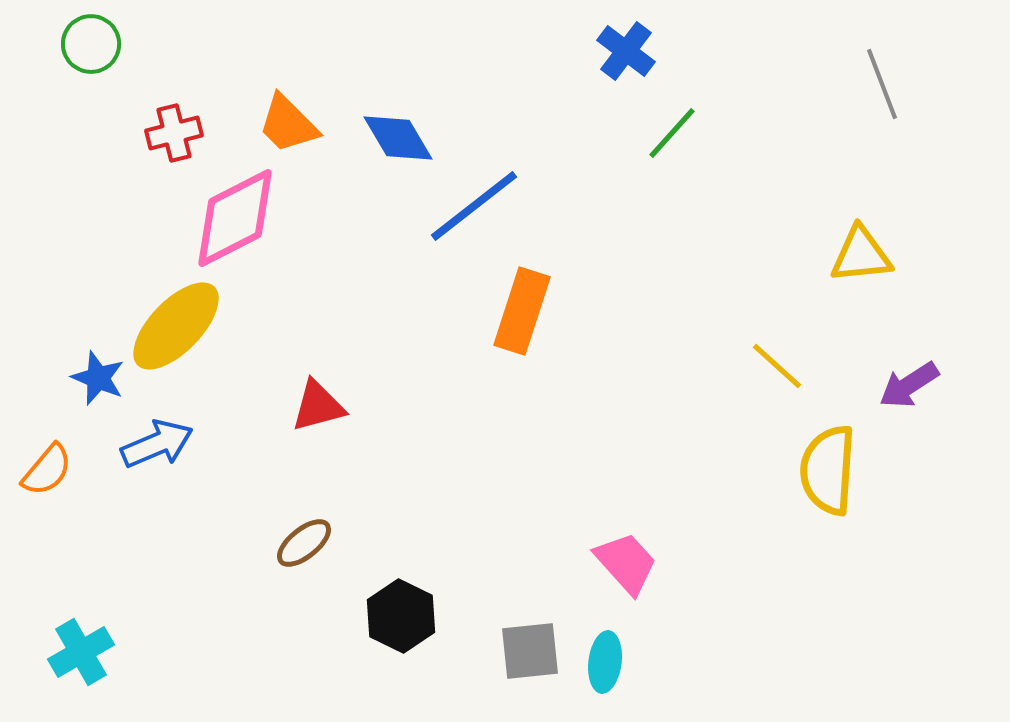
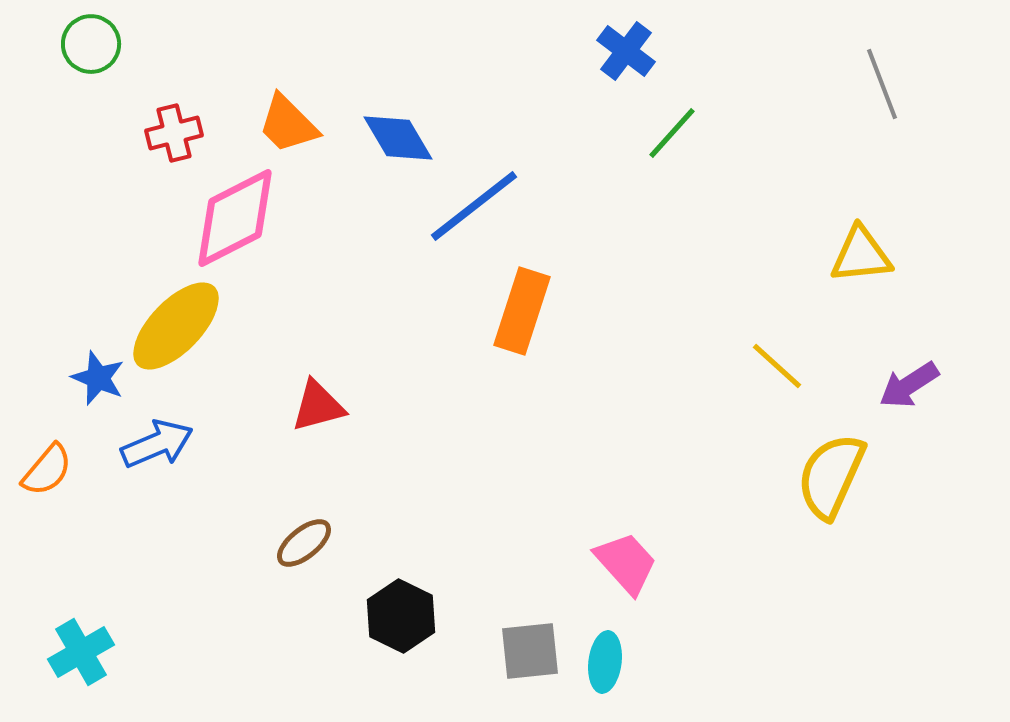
yellow semicircle: moved 3 px right, 6 px down; rotated 20 degrees clockwise
